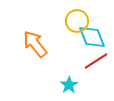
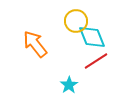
yellow circle: moved 1 px left
